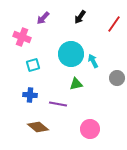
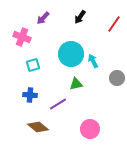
purple line: rotated 42 degrees counterclockwise
